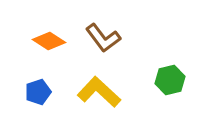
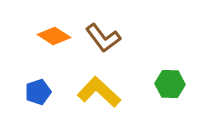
orange diamond: moved 5 px right, 5 px up
green hexagon: moved 4 px down; rotated 16 degrees clockwise
